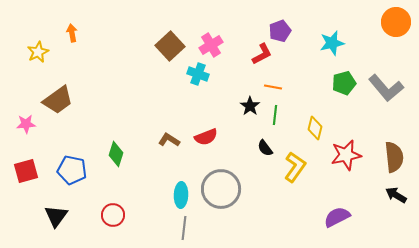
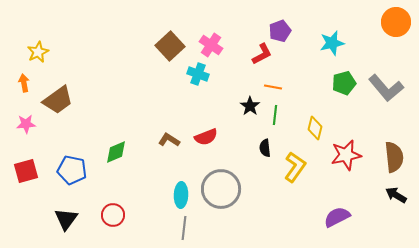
orange arrow: moved 48 px left, 50 px down
pink cross: rotated 25 degrees counterclockwise
black semicircle: rotated 30 degrees clockwise
green diamond: moved 2 px up; rotated 50 degrees clockwise
black triangle: moved 10 px right, 3 px down
